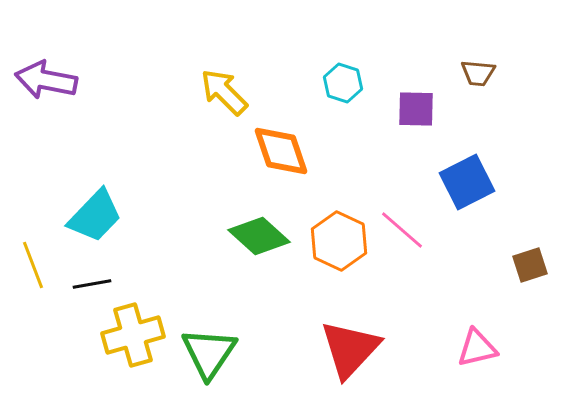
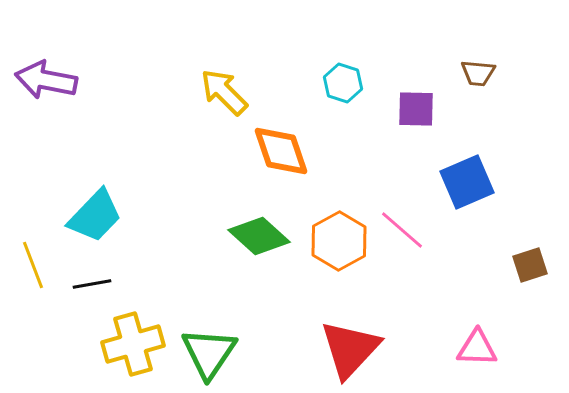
blue square: rotated 4 degrees clockwise
orange hexagon: rotated 6 degrees clockwise
yellow cross: moved 9 px down
pink triangle: rotated 15 degrees clockwise
